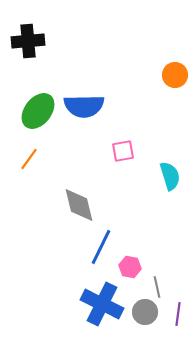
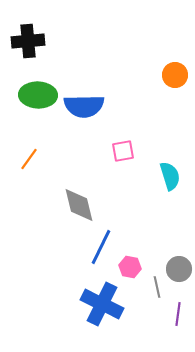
green ellipse: moved 16 px up; rotated 54 degrees clockwise
gray circle: moved 34 px right, 43 px up
